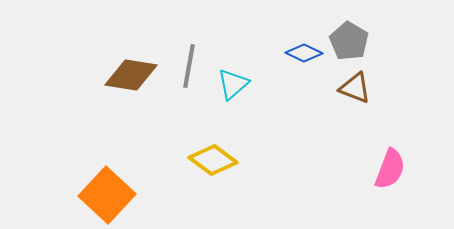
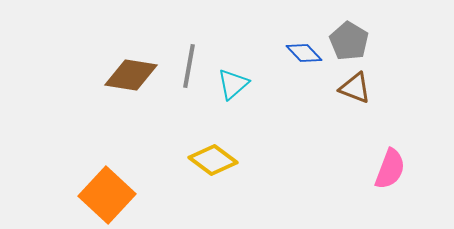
blue diamond: rotated 21 degrees clockwise
